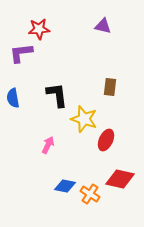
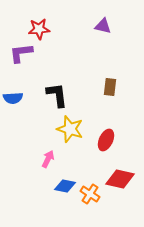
blue semicircle: rotated 84 degrees counterclockwise
yellow star: moved 14 px left, 10 px down
pink arrow: moved 14 px down
